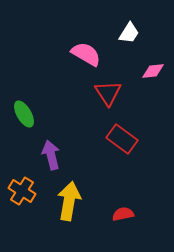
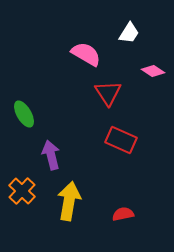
pink diamond: rotated 40 degrees clockwise
red rectangle: moved 1 px left, 1 px down; rotated 12 degrees counterclockwise
orange cross: rotated 12 degrees clockwise
